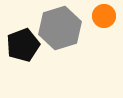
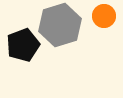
gray hexagon: moved 3 px up
